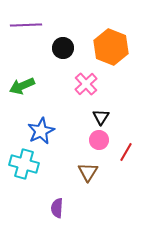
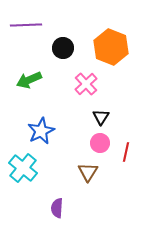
green arrow: moved 7 px right, 6 px up
pink circle: moved 1 px right, 3 px down
red line: rotated 18 degrees counterclockwise
cyan cross: moved 1 px left, 4 px down; rotated 24 degrees clockwise
